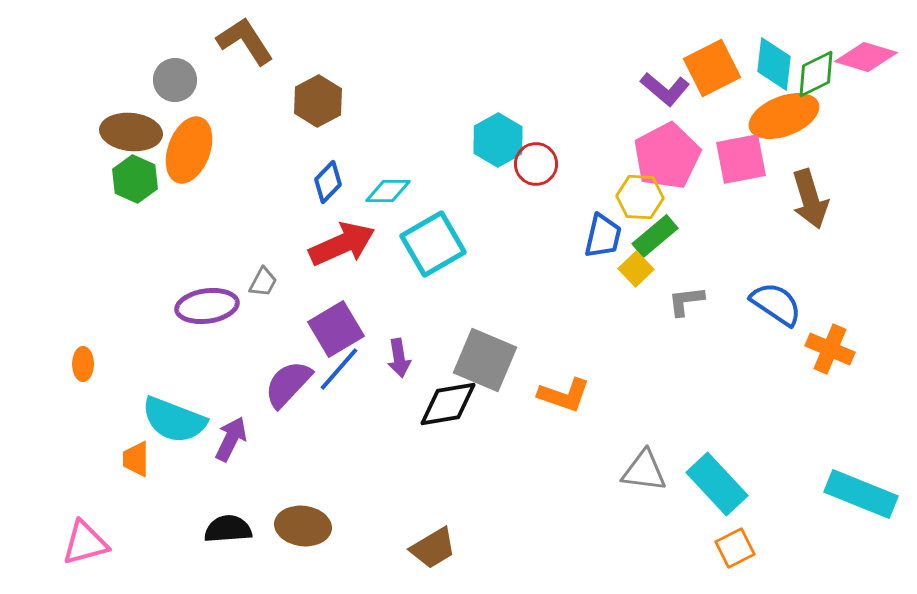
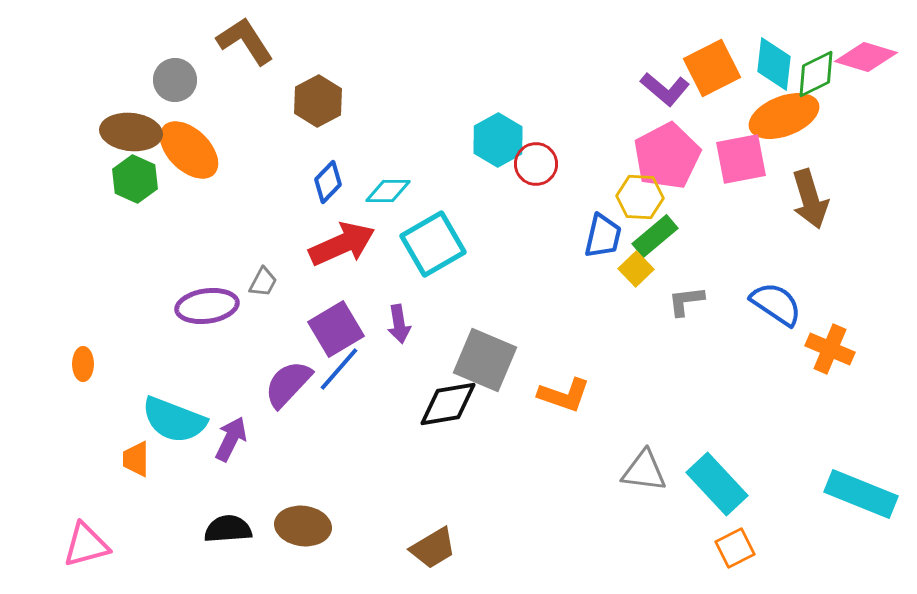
orange ellipse at (189, 150): rotated 66 degrees counterclockwise
purple arrow at (399, 358): moved 34 px up
pink triangle at (85, 543): moved 1 px right, 2 px down
